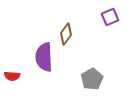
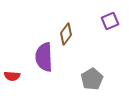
purple square: moved 4 px down
